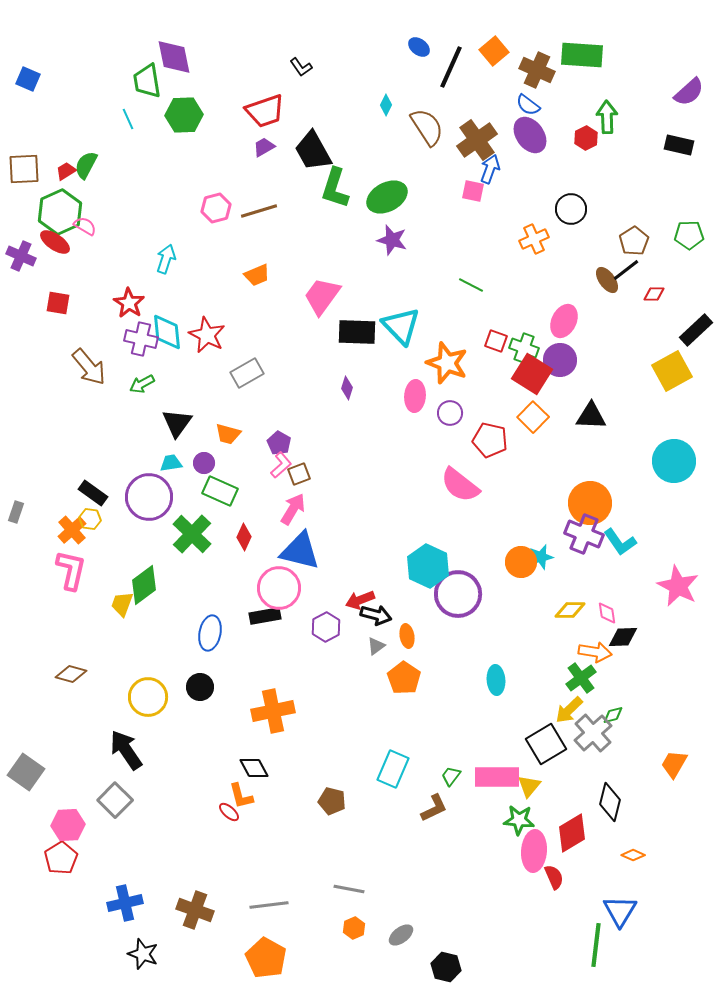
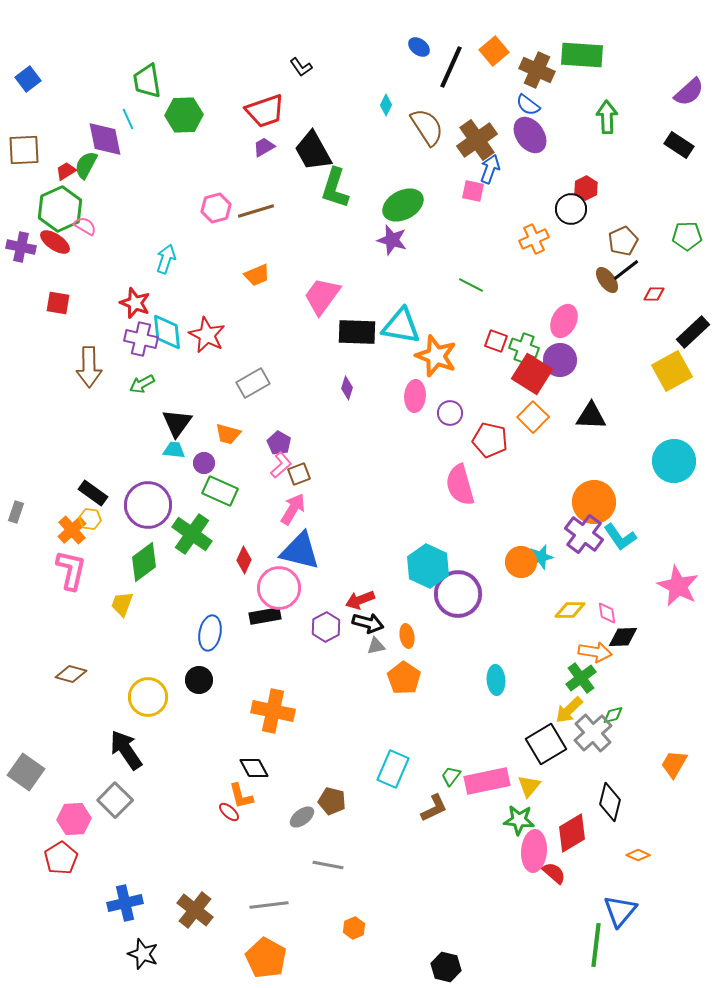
purple diamond at (174, 57): moved 69 px left, 82 px down
blue square at (28, 79): rotated 30 degrees clockwise
red hexagon at (586, 138): moved 50 px down
black rectangle at (679, 145): rotated 20 degrees clockwise
brown square at (24, 169): moved 19 px up
green ellipse at (387, 197): moved 16 px right, 8 px down
brown line at (259, 211): moved 3 px left
green hexagon at (60, 212): moved 3 px up
green pentagon at (689, 235): moved 2 px left, 1 px down
brown pentagon at (634, 241): moved 11 px left; rotated 8 degrees clockwise
purple cross at (21, 256): moved 9 px up; rotated 12 degrees counterclockwise
red star at (129, 303): moved 6 px right; rotated 12 degrees counterclockwise
cyan triangle at (401, 326): rotated 36 degrees counterclockwise
black rectangle at (696, 330): moved 3 px left, 2 px down
orange star at (447, 363): moved 11 px left, 7 px up
brown arrow at (89, 367): rotated 39 degrees clockwise
gray rectangle at (247, 373): moved 6 px right, 10 px down
cyan trapezoid at (171, 463): moved 3 px right, 13 px up; rotated 15 degrees clockwise
pink semicircle at (460, 485): rotated 36 degrees clockwise
purple circle at (149, 497): moved 1 px left, 8 px down
orange circle at (590, 503): moved 4 px right, 1 px up
green cross at (192, 534): rotated 9 degrees counterclockwise
purple cross at (584, 534): rotated 15 degrees clockwise
red diamond at (244, 537): moved 23 px down
cyan L-shape at (620, 542): moved 5 px up
green diamond at (144, 585): moved 23 px up
black arrow at (376, 615): moved 8 px left, 8 px down
gray triangle at (376, 646): rotated 24 degrees clockwise
black circle at (200, 687): moved 1 px left, 7 px up
orange cross at (273, 711): rotated 24 degrees clockwise
pink rectangle at (497, 777): moved 10 px left, 4 px down; rotated 12 degrees counterclockwise
pink hexagon at (68, 825): moved 6 px right, 6 px up
orange diamond at (633, 855): moved 5 px right
red semicircle at (554, 877): moved 4 px up; rotated 25 degrees counterclockwise
gray line at (349, 889): moved 21 px left, 24 px up
brown cross at (195, 910): rotated 18 degrees clockwise
blue triangle at (620, 911): rotated 9 degrees clockwise
gray ellipse at (401, 935): moved 99 px left, 118 px up
